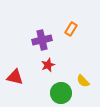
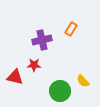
red star: moved 14 px left; rotated 24 degrees clockwise
green circle: moved 1 px left, 2 px up
